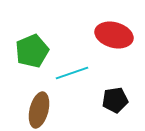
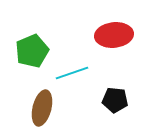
red ellipse: rotated 21 degrees counterclockwise
black pentagon: rotated 15 degrees clockwise
brown ellipse: moved 3 px right, 2 px up
